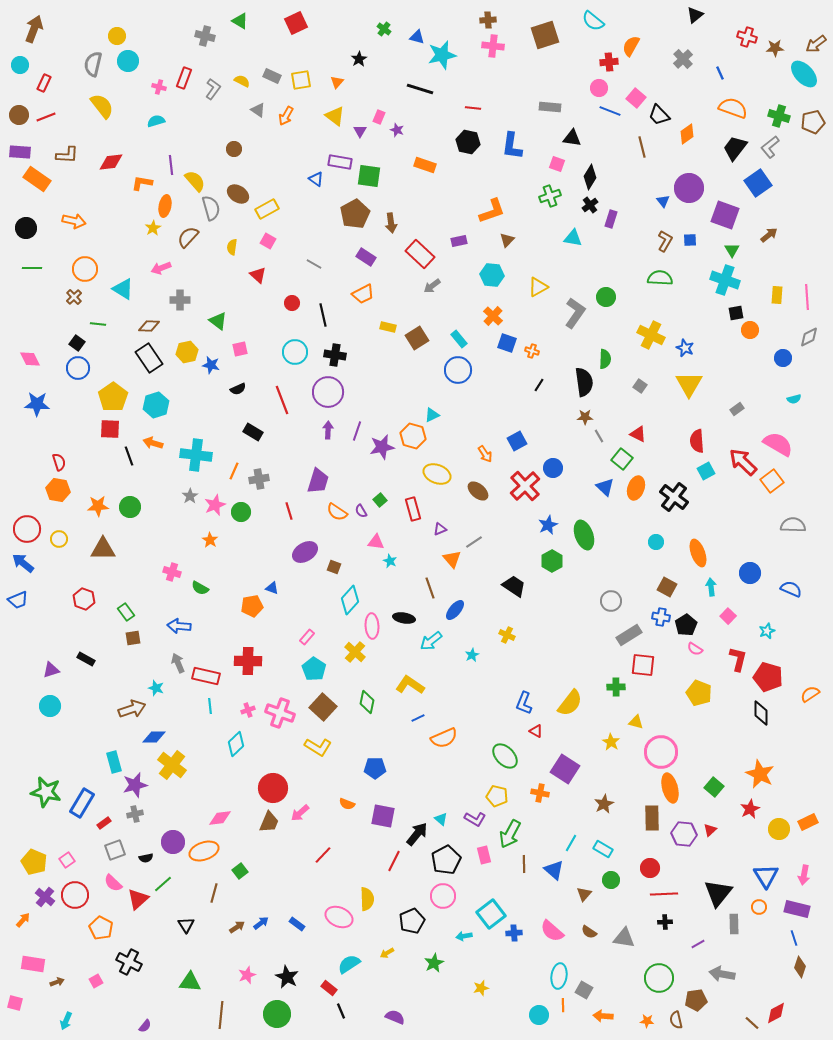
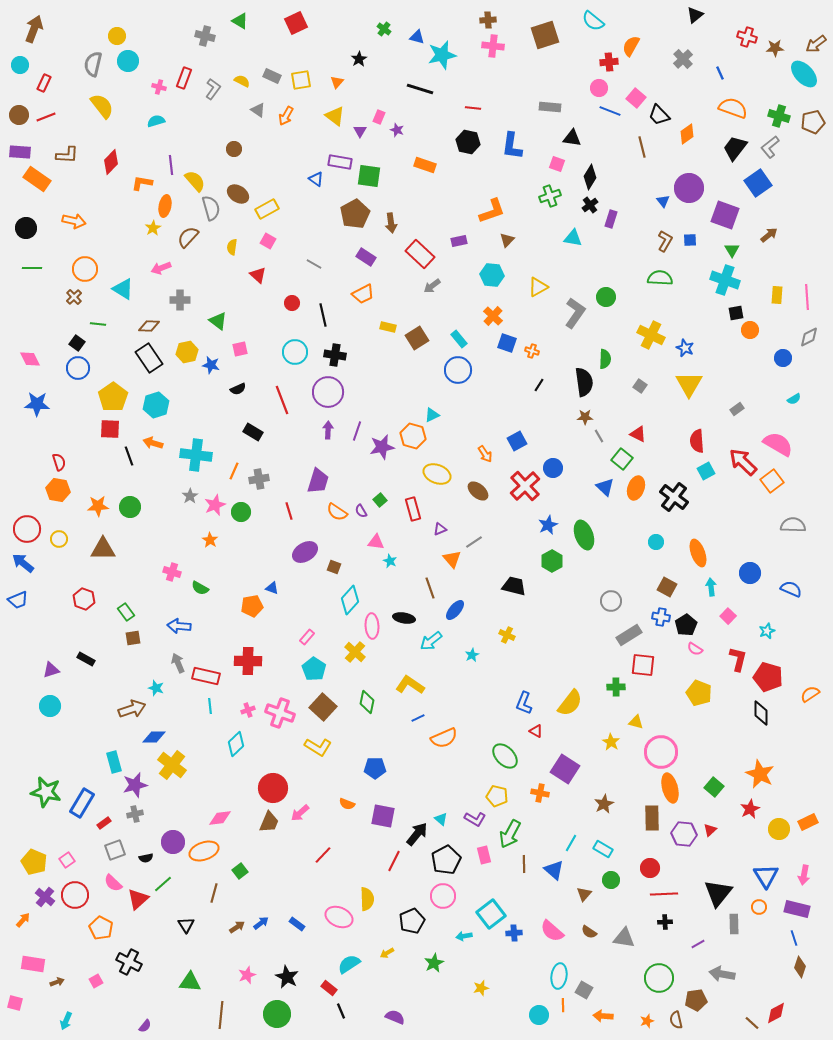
red diamond at (111, 162): rotated 40 degrees counterclockwise
cyan semicircle at (794, 399): rotated 16 degrees counterclockwise
black trapezoid at (514, 586): rotated 20 degrees counterclockwise
orange star at (647, 1021): rotated 24 degrees counterclockwise
